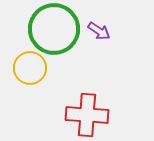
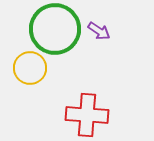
green circle: moved 1 px right
